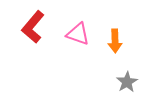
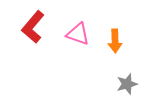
gray star: moved 2 px down; rotated 15 degrees clockwise
